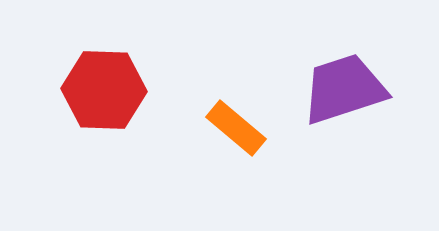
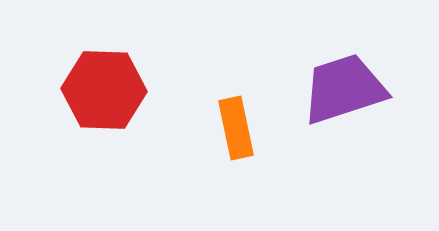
orange rectangle: rotated 38 degrees clockwise
